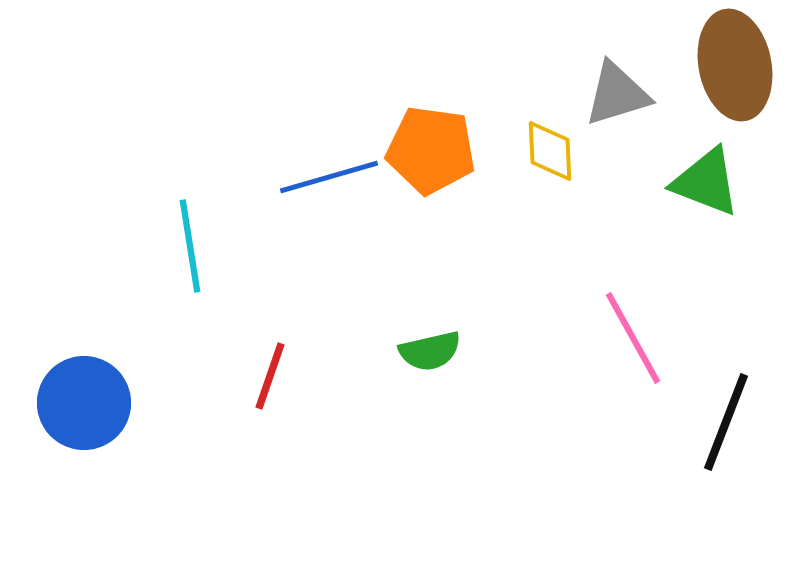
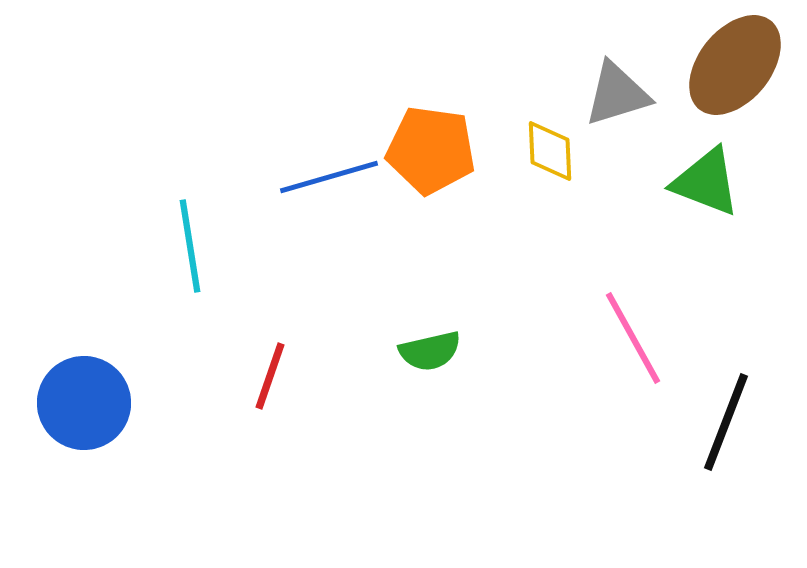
brown ellipse: rotated 50 degrees clockwise
